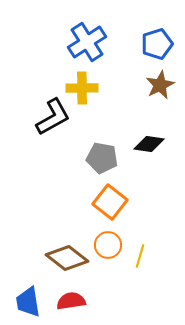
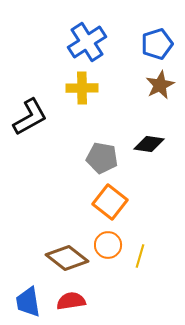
black L-shape: moved 23 px left
